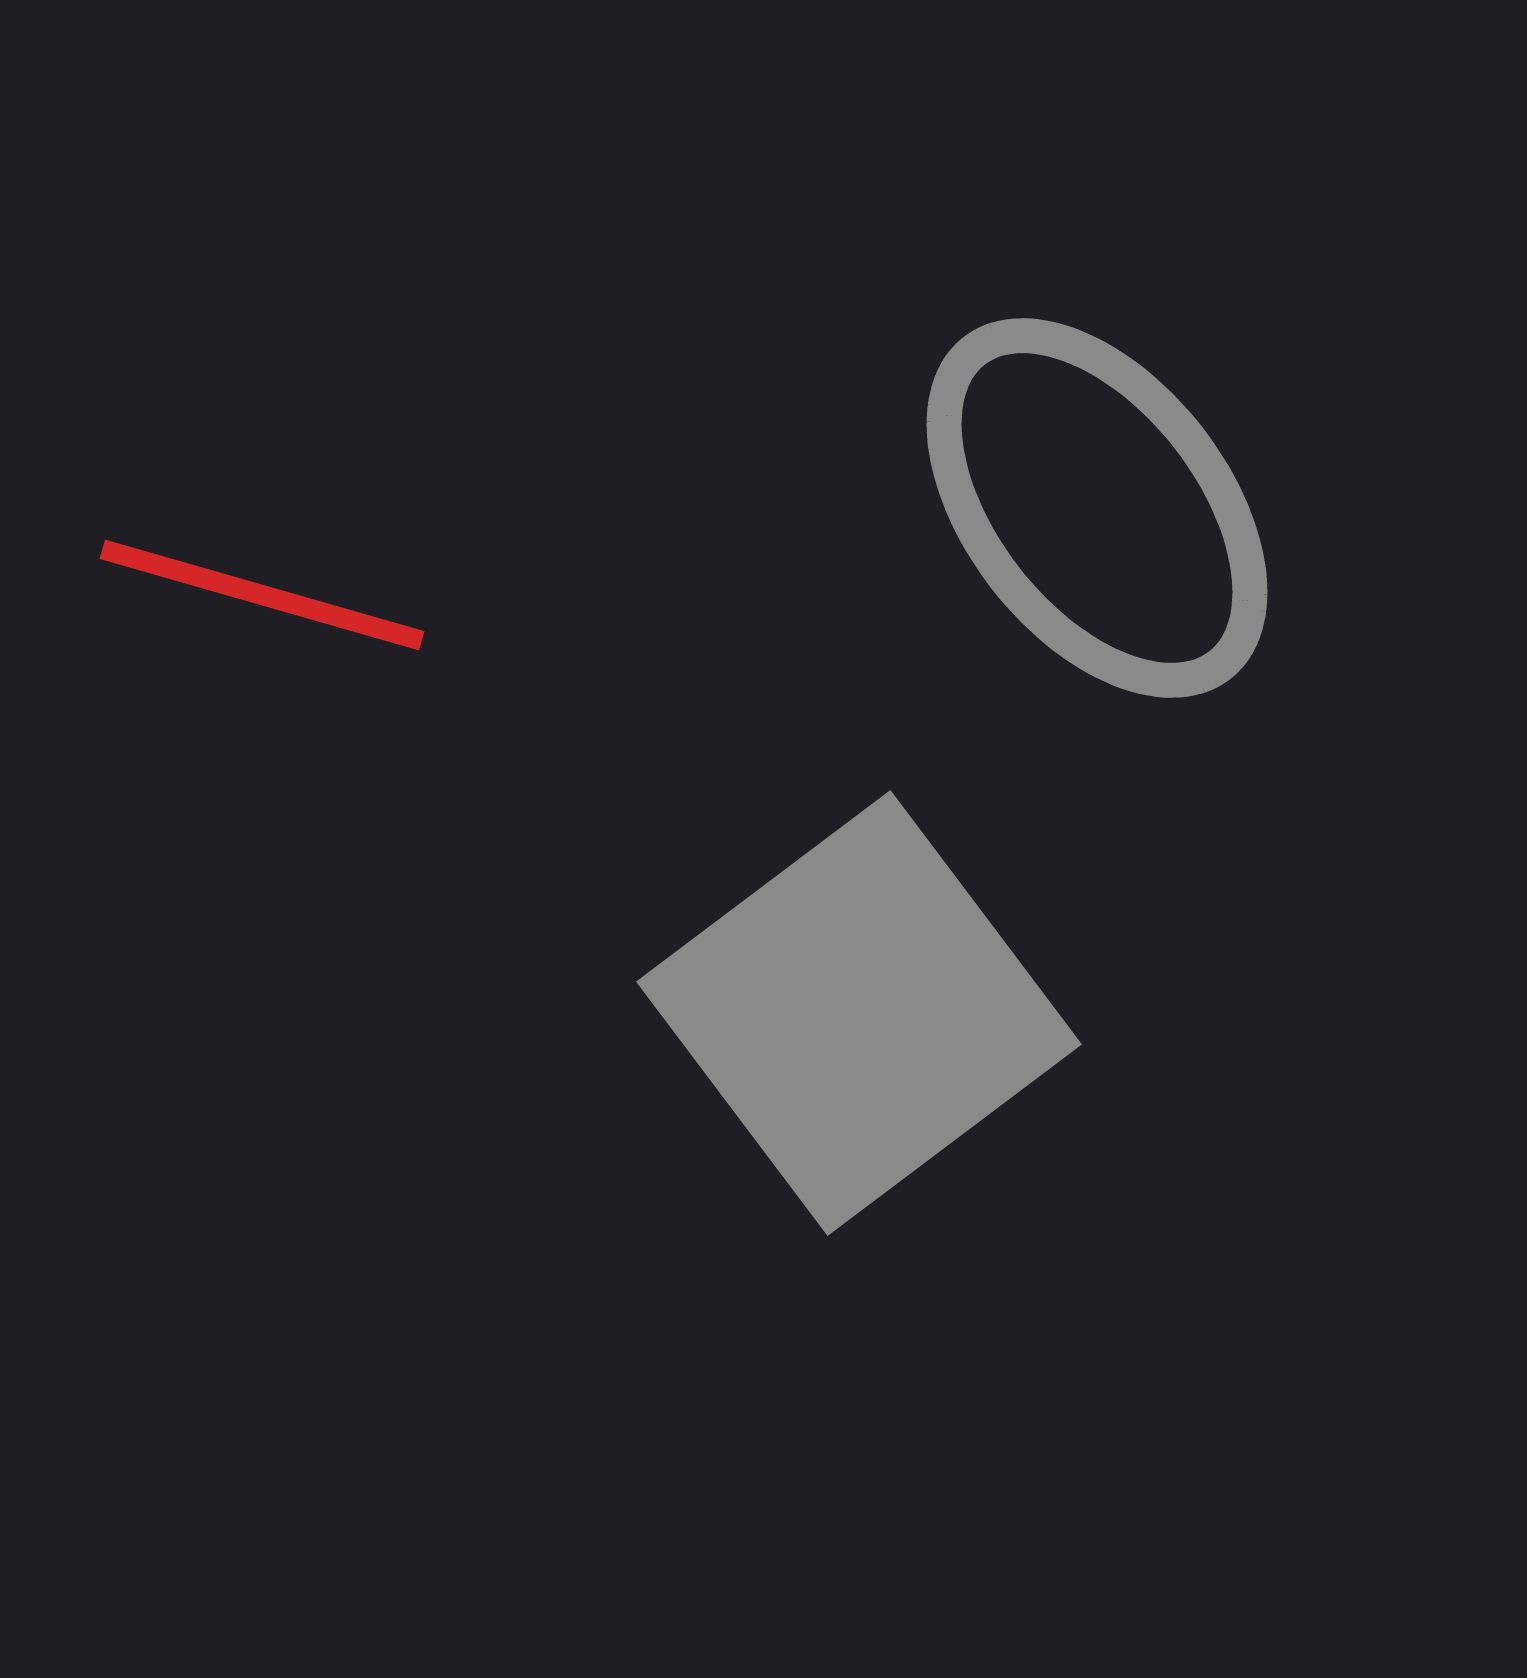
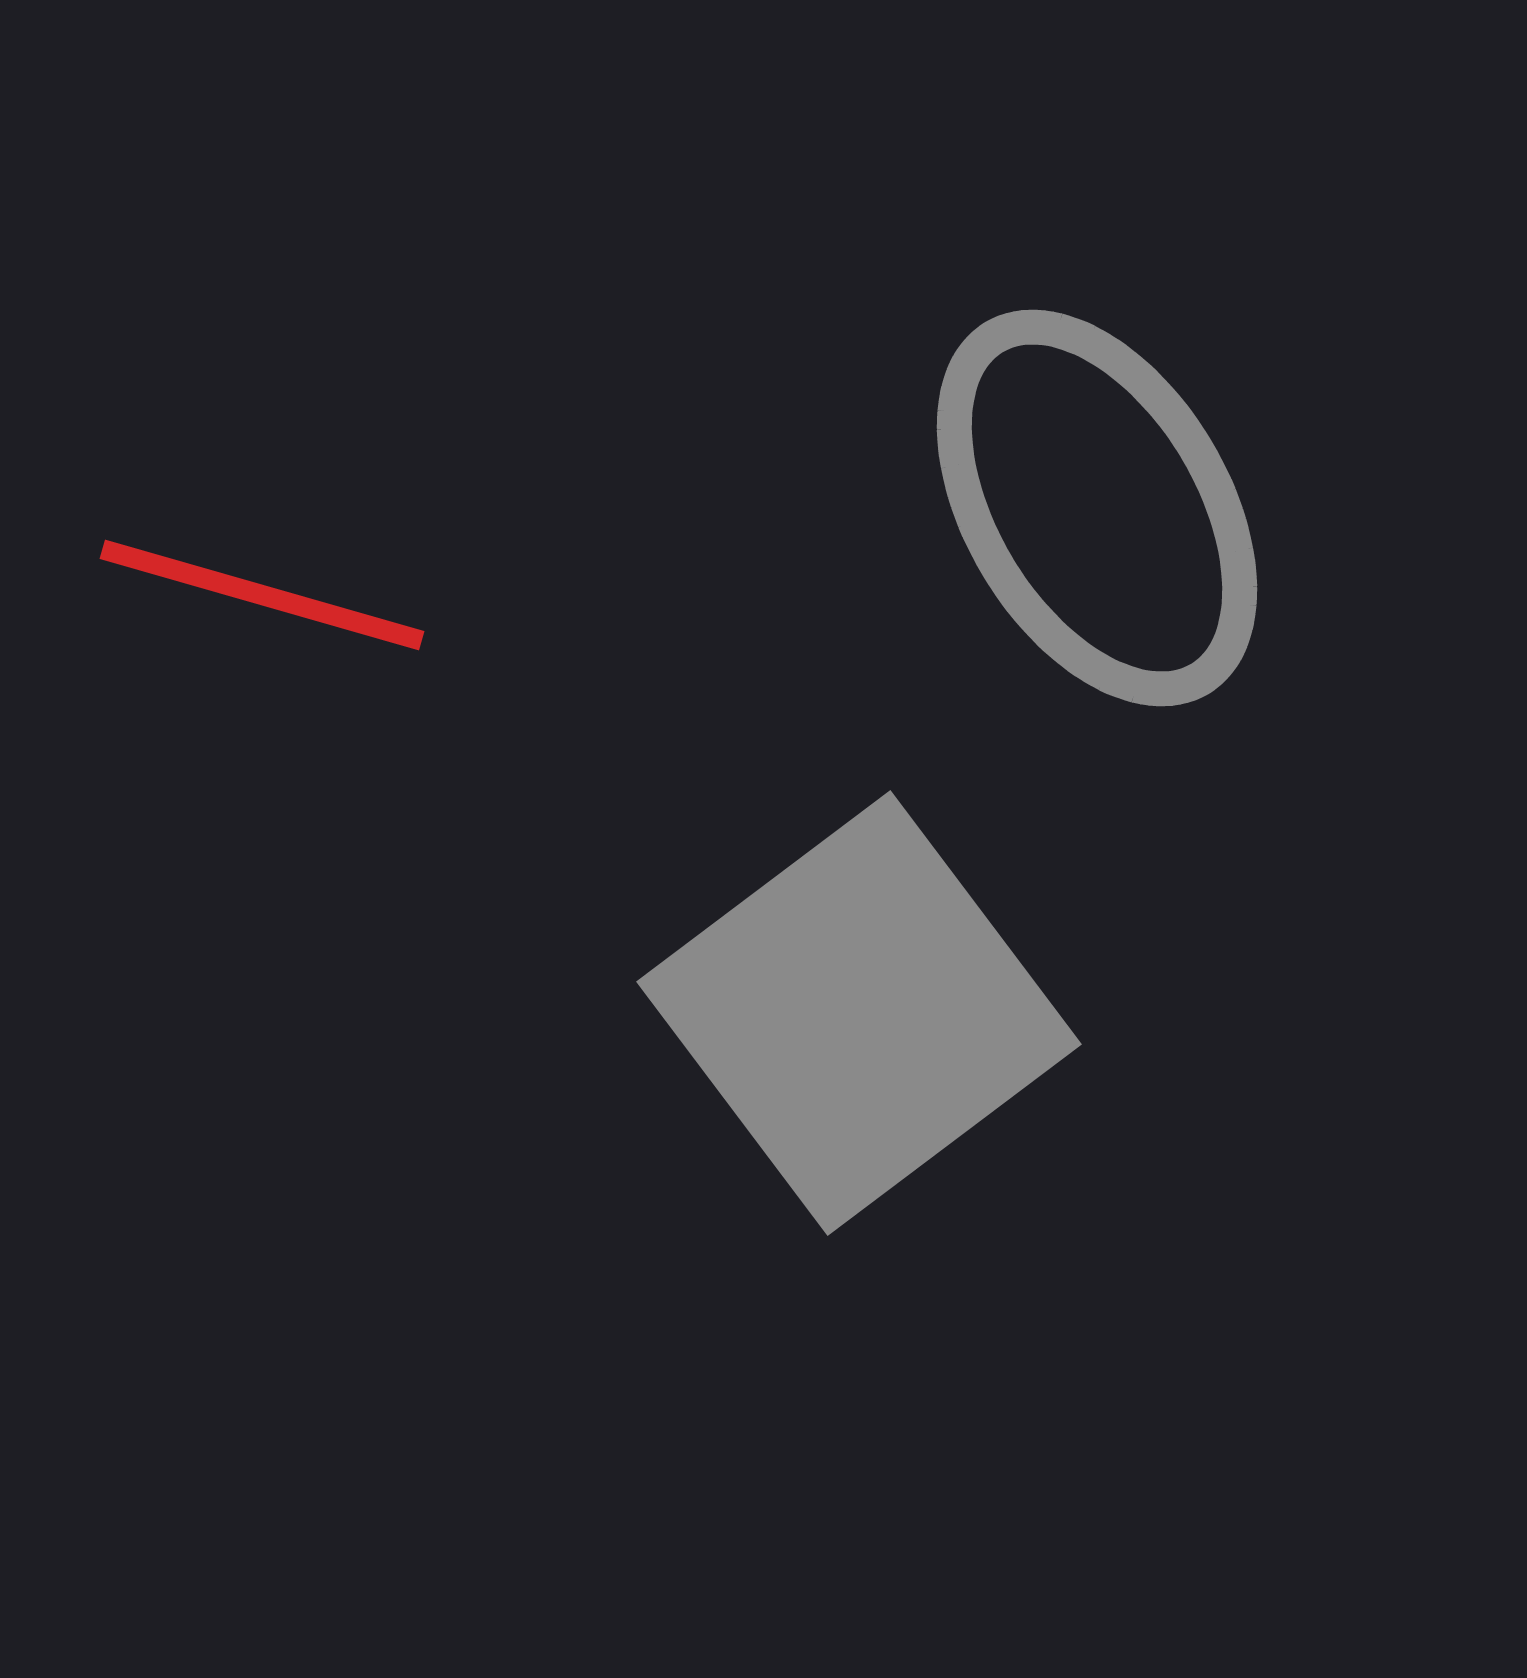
gray ellipse: rotated 7 degrees clockwise
